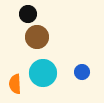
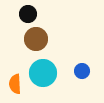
brown circle: moved 1 px left, 2 px down
blue circle: moved 1 px up
